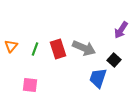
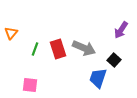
orange triangle: moved 13 px up
